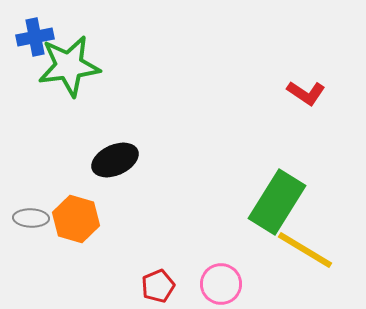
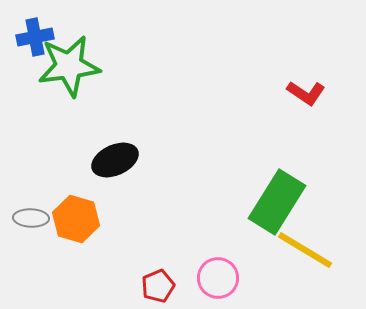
pink circle: moved 3 px left, 6 px up
